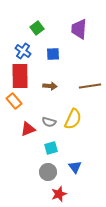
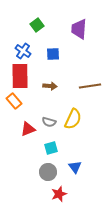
green square: moved 3 px up
